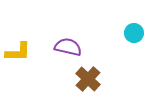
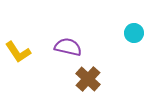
yellow L-shape: rotated 56 degrees clockwise
